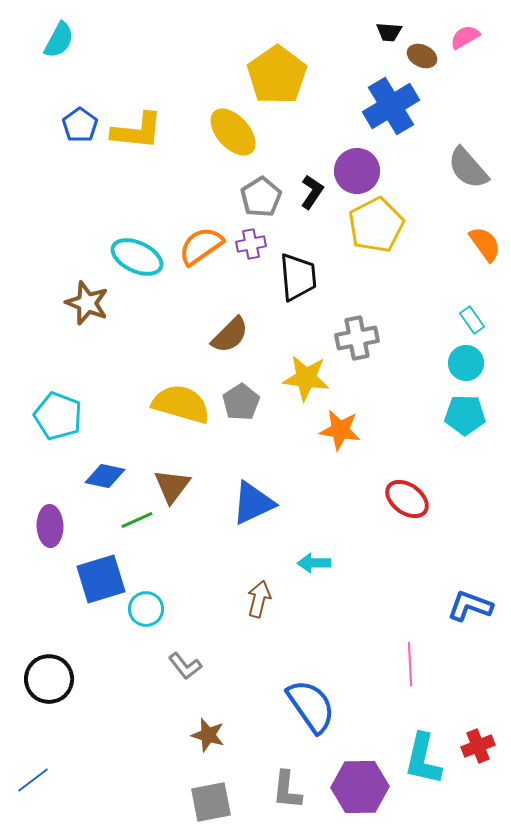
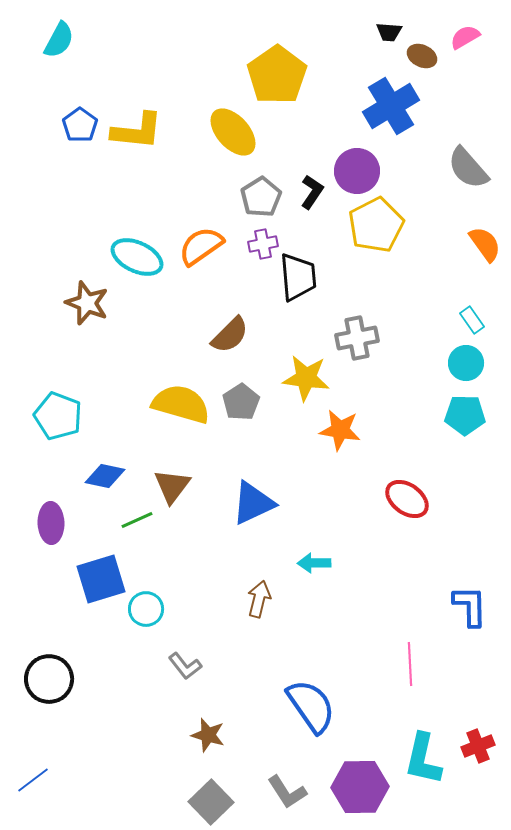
purple cross at (251, 244): moved 12 px right
purple ellipse at (50, 526): moved 1 px right, 3 px up
blue L-shape at (470, 606): rotated 69 degrees clockwise
gray L-shape at (287, 790): moved 2 px down; rotated 39 degrees counterclockwise
gray square at (211, 802): rotated 33 degrees counterclockwise
